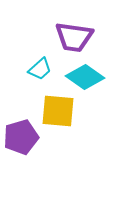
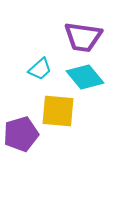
purple trapezoid: moved 9 px right
cyan diamond: rotated 15 degrees clockwise
purple pentagon: moved 3 px up
